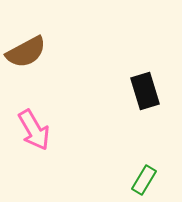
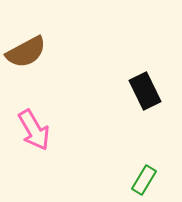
black rectangle: rotated 9 degrees counterclockwise
